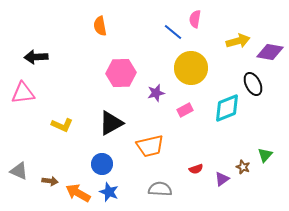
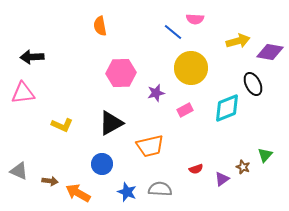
pink semicircle: rotated 96 degrees counterclockwise
black arrow: moved 4 px left
blue star: moved 18 px right
